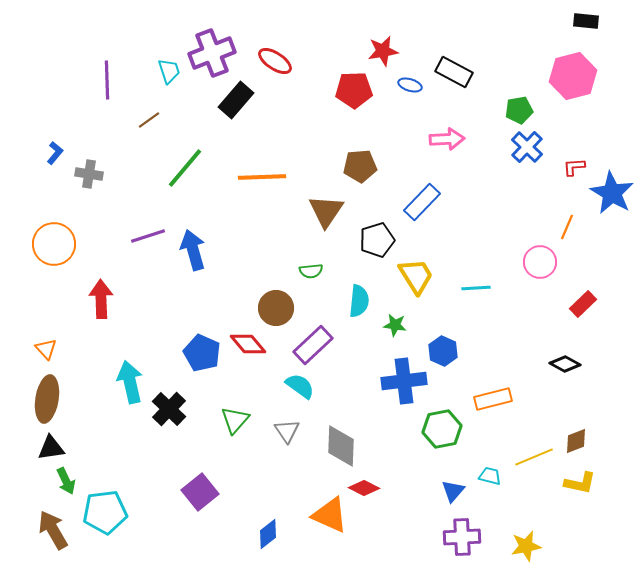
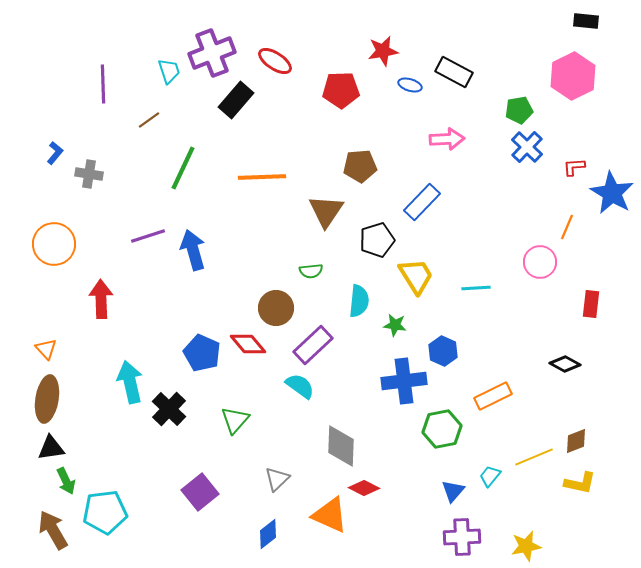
pink hexagon at (573, 76): rotated 12 degrees counterclockwise
purple line at (107, 80): moved 4 px left, 4 px down
red pentagon at (354, 90): moved 13 px left
green line at (185, 168): moved 2 px left; rotated 15 degrees counterclockwise
red rectangle at (583, 304): moved 8 px right; rotated 40 degrees counterclockwise
orange rectangle at (493, 399): moved 3 px up; rotated 12 degrees counterclockwise
gray triangle at (287, 431): moved 10 px left, 48 px down; rotated 20 degrees clockwise
cyan trapezoid at (490, 476): rotated 65 degrees counterclockwise
